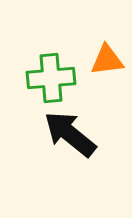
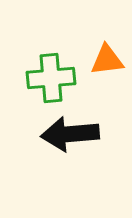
black arrow: rotated 44 degrees counterclockwise
